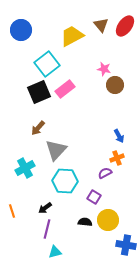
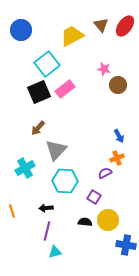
brown circle: moved 3 px right
black arrow: moved 1 px right; rotated 32 degrees clockwise
purple line: moved 2 px down
